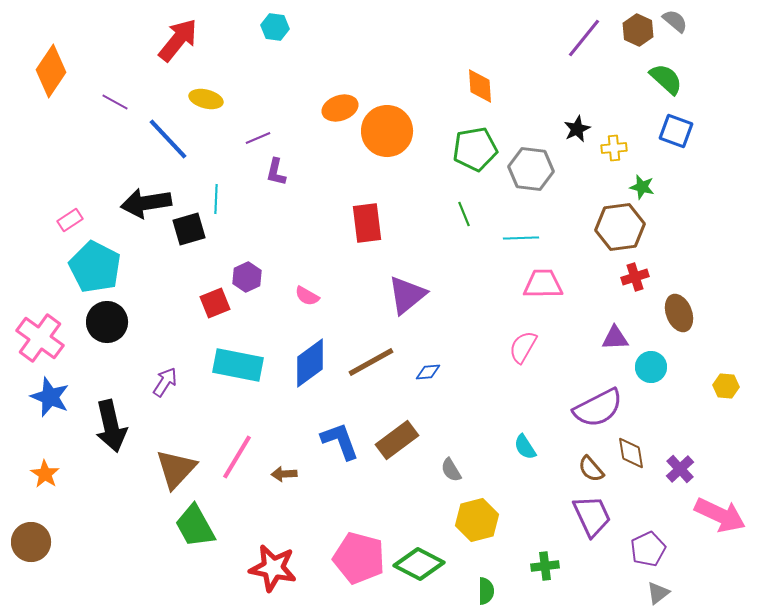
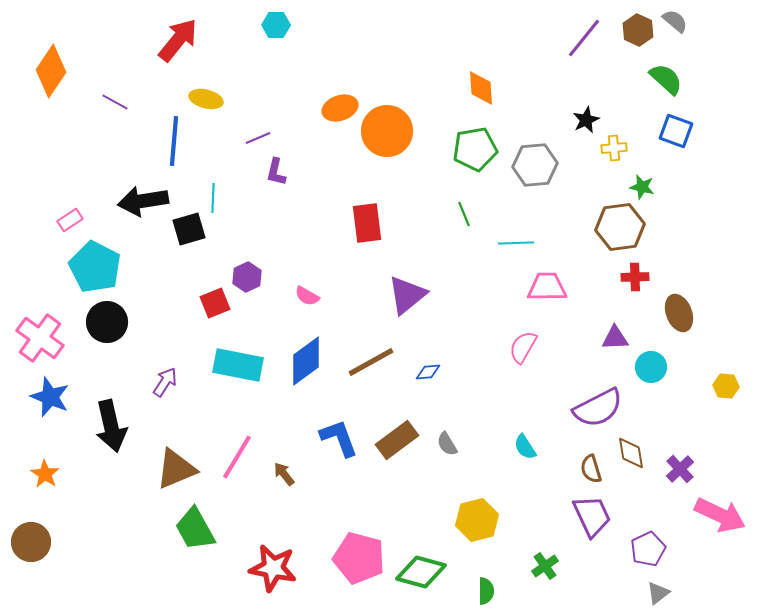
cyan hexagon at (275, 27): moved 1 px right, 2 px up; rotated 8 degrees counterclockwise
orange diamond at (480, 86): moved 1 px right, 2 px down
black star at (577, 129): moved 9 px right, 9 px up
blue line at (168, 139): moved 6 px right, 2 px down; rotated 48 degrees clockwise
gray hexagon at (531, 169): moved 4 px right, 4 px up; rotated 12 degrees counterclockwise
cyan line at (216, 199): moved 3 px left, 1 px up
black arrow at (146, 203): moved 3 px left, 2 px up
cyan line at (521, 238): moved 5 px left, 5 px down
red cross at (635, 277): rotated 16 degrees clockwise
pink trapezoid at (543, 284): moved 4 px right, 3 px down
blue diamond at (310, 363): moved 4 px left, 2 px up
blue L-shape at (340, 441): moved 1 px left, 3 px up
brown triangle at (176, 469): rotated 24 degrees clockwise
brown semicircle at (591, 469): rotated 24 degrees clockwise
gray semicircle at (451, 470): moved 4 px left, 26 px up
brown arrow at (284, 474): rotated 55 degrees clockwise
green trapezoid at (195, 526): moved 3 px down
green diamond at (419, 564): moved 2 px right, 8 px down; rotated 12 degrees counterclockwise
green cross at (545, 566): rotated 28 degrees counterclockwise
